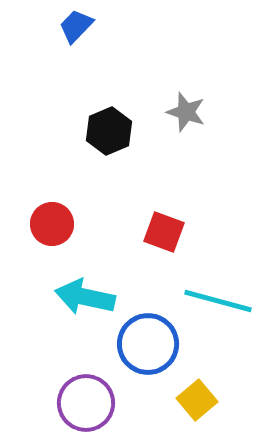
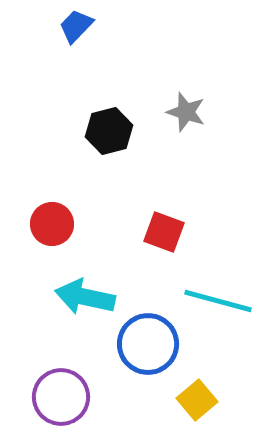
black hexagon: rotated 9 degrees clockwise
purple circle: moved 25 px left, 6 px up
